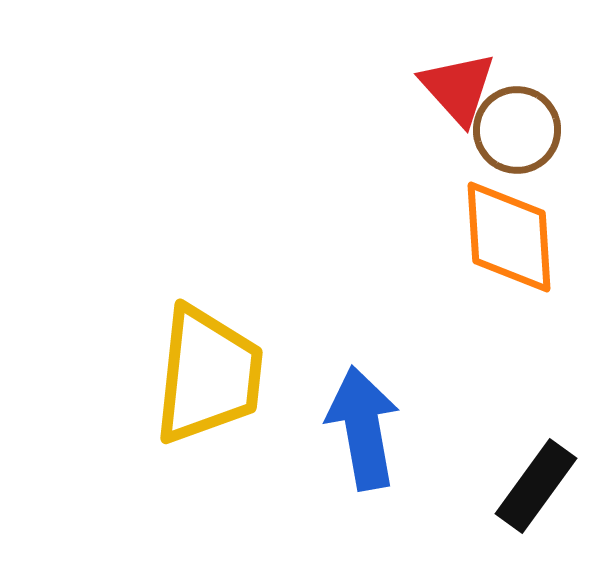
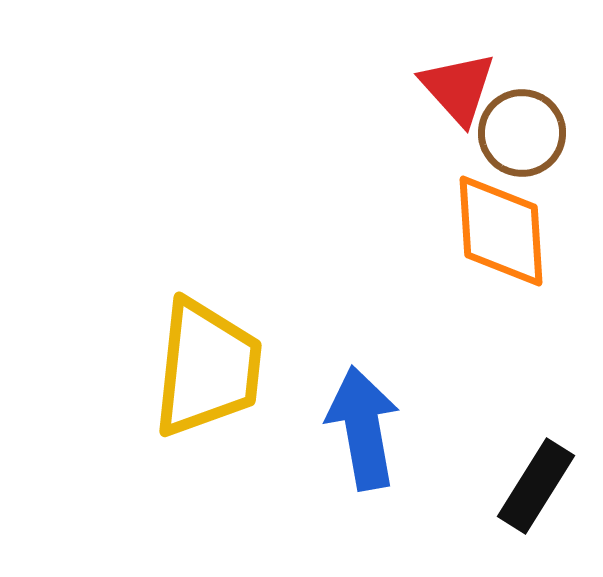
brown circle: moved 5 px right, 3 px down
orange diamond: moved 8 px left, 6 px up
yellow trapezoid: moved 1 px left, 7 px up
black rectangle: rotated 4 degrees counterclockwise
